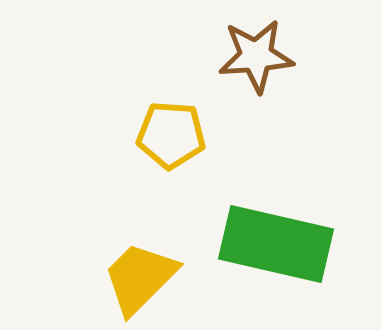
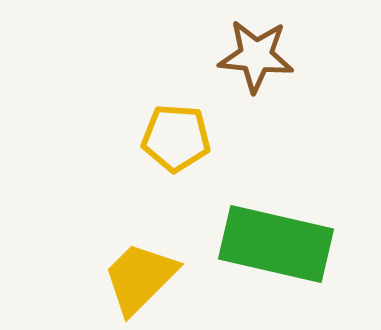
brown star: rotated 10 degrees clockwise
yellow pentagon: moved 5 px right, 3 px down
